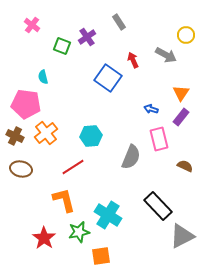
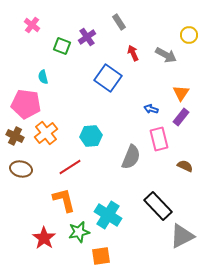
yellow circle: moved 3 px right
red arrow: moved 7 px up
red line: moved 3 px left
